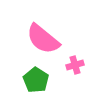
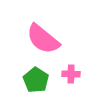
pink cross: moved 4 px left, 9 px down; rotated 18 degrees clockwise
